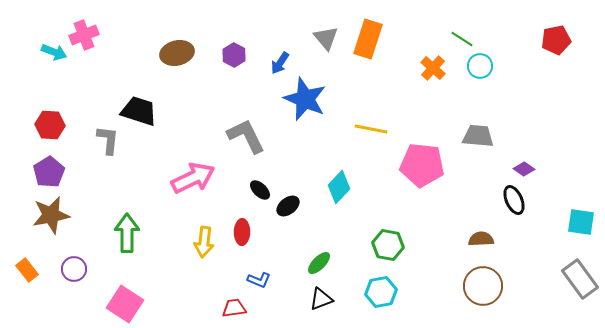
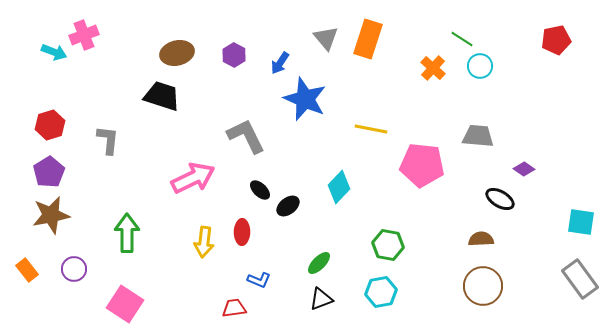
black trapezoid at (139, 111): moved 23 px right, 15 px up
red hexagon at (50, 125): rotated 20 degrees counterclockwise
black ellipse at (514, 200): moved 14 px left, 1 px up; rotated 36 degrees counterclockwise
